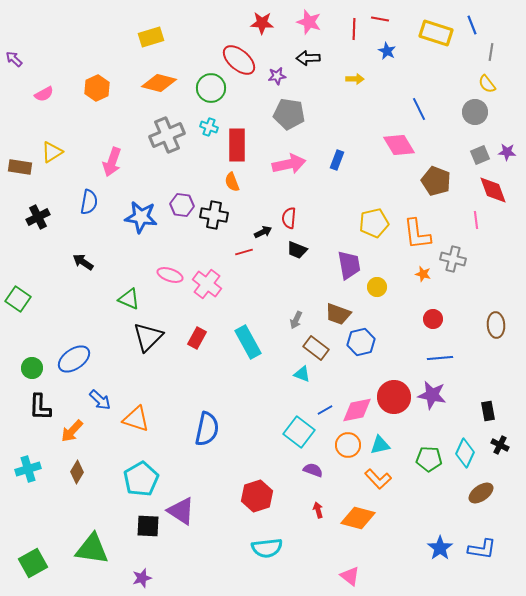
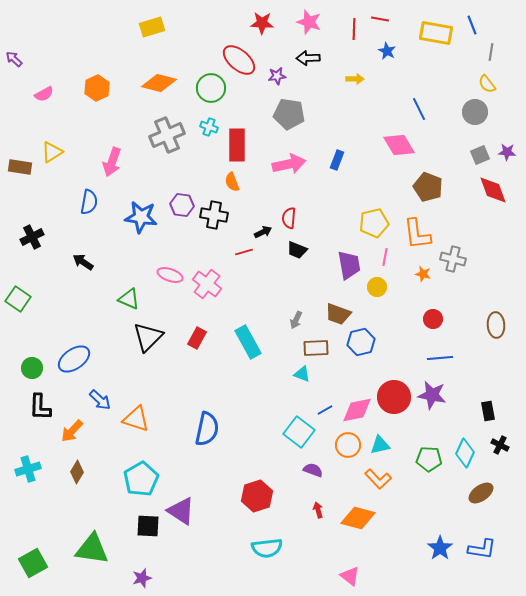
yellow rectangle at (436, 33): rotated 8 degrees counterclockwise
yellow rectangle at (151, 37): moved 1 px right, 10 px up
brown pentagon at (436, 181): moved 8 px left, 6 px down
black cross at (38, 217): moved 6 px left, 20 px down
pink line at (476, 220): moved 91 px left, 37 px down; rotated 18 degrees clockwise
brown rectangle at (316, 348): rotated 40 degrees counterclockwise
